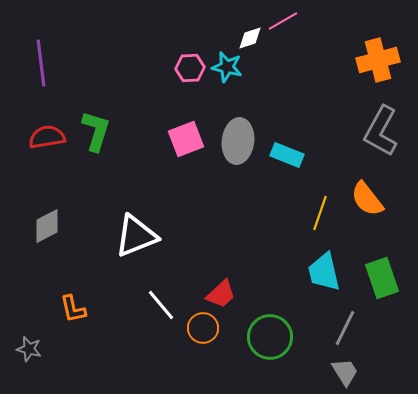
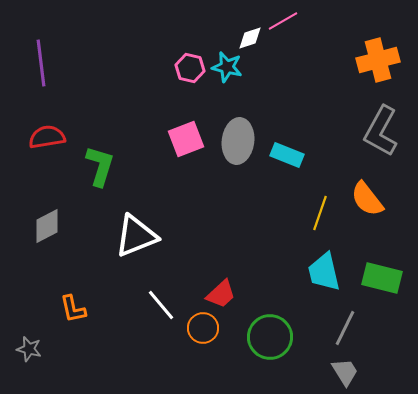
pink hexagon: rotated 16 degrees clockwise
green L-shape: moved 4 px right, 35 px down
green rectangle: rotated 57 degrees counterclockwise
